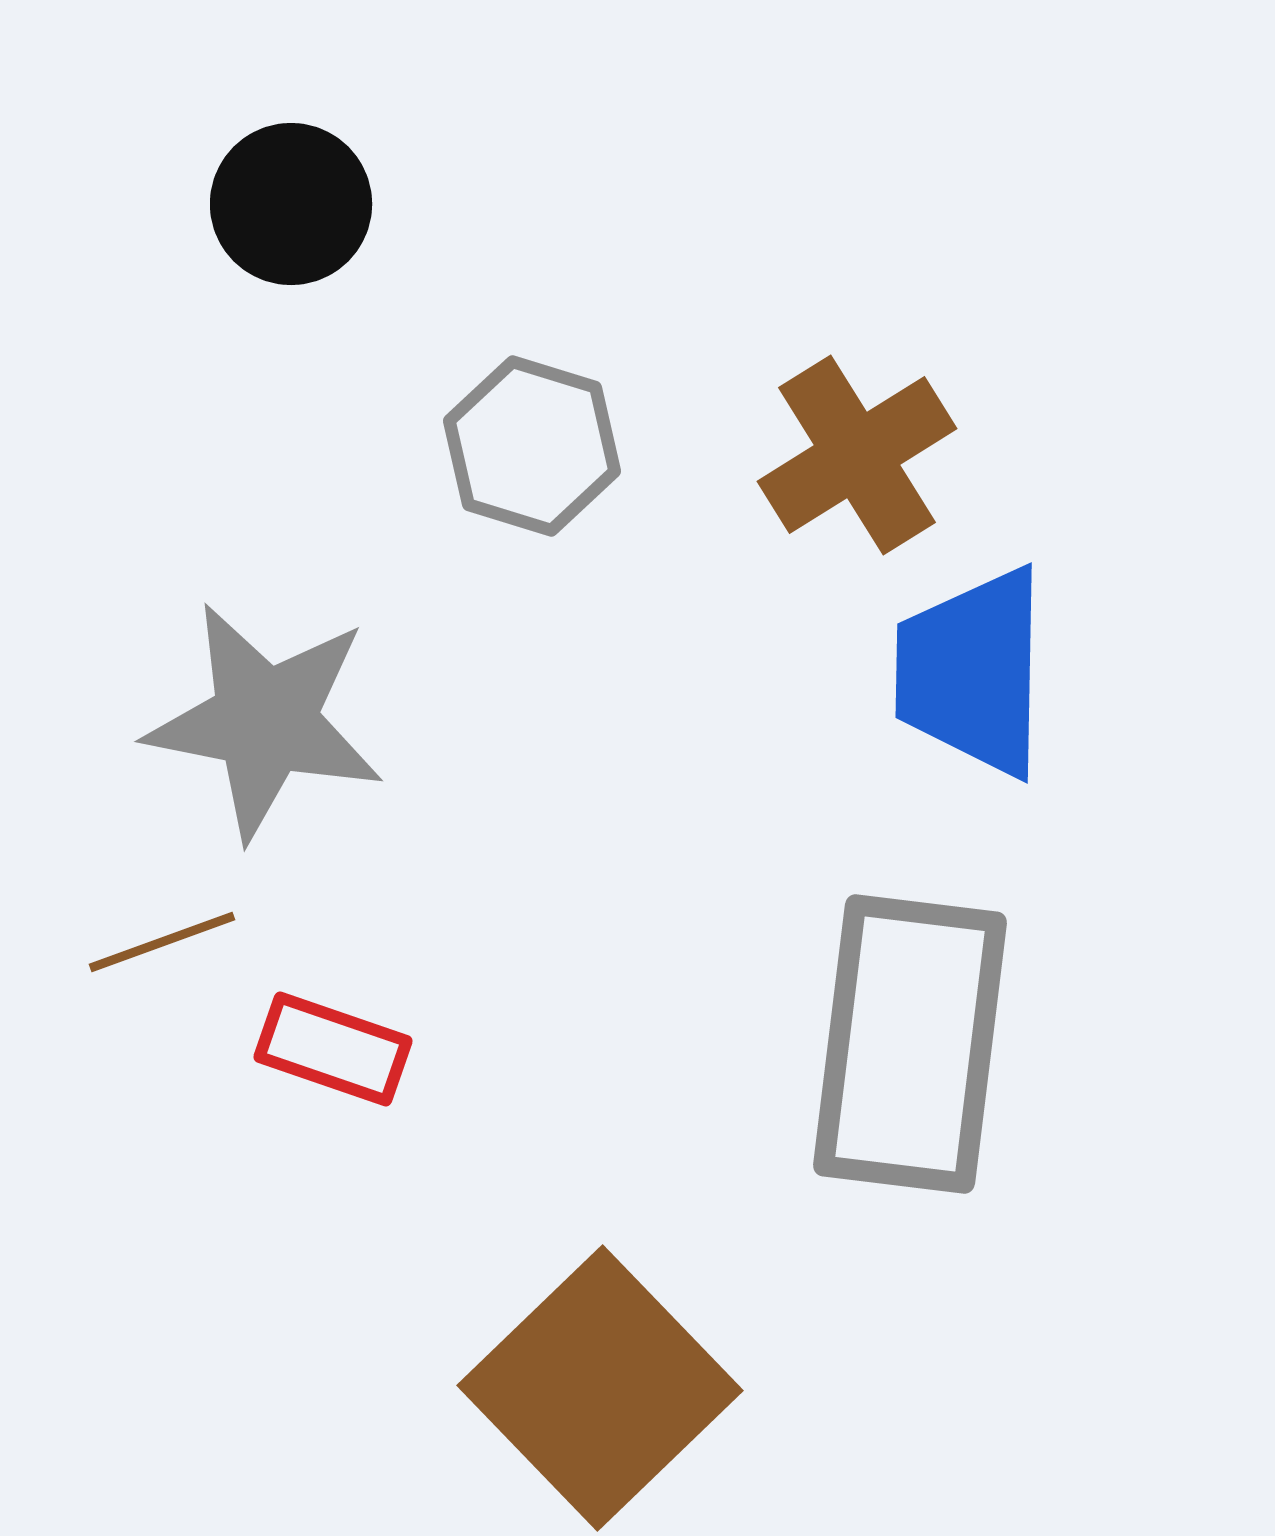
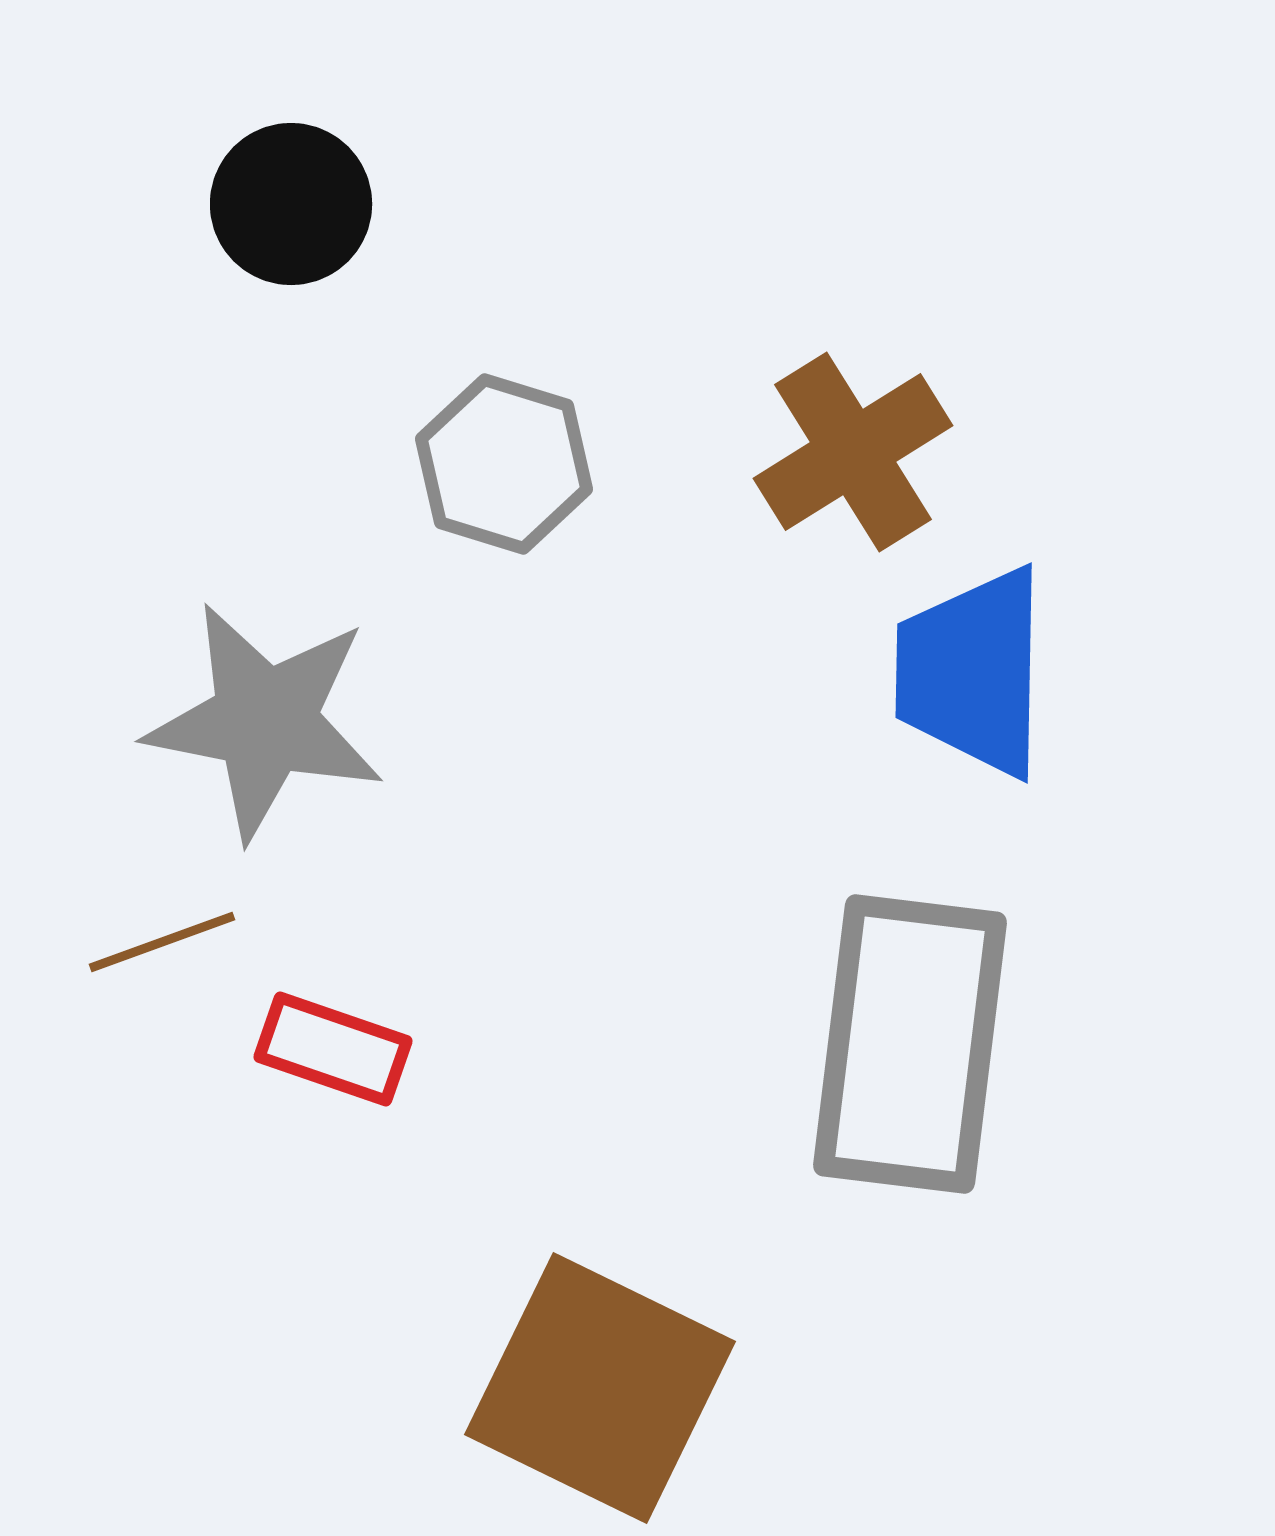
gray hexagon: moved 28 px left, 18 px down
brown cross: moved 4 px left, 3 px up
brown square: rotated 20 degrees counterclockwise
